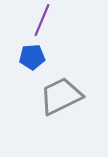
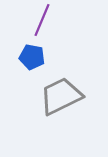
blue pentagon: rotated 15 degrees clockwise
